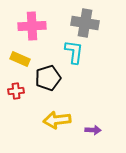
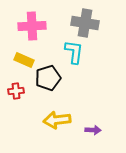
yellow rectangle: moved 4 px right, 1 px down
